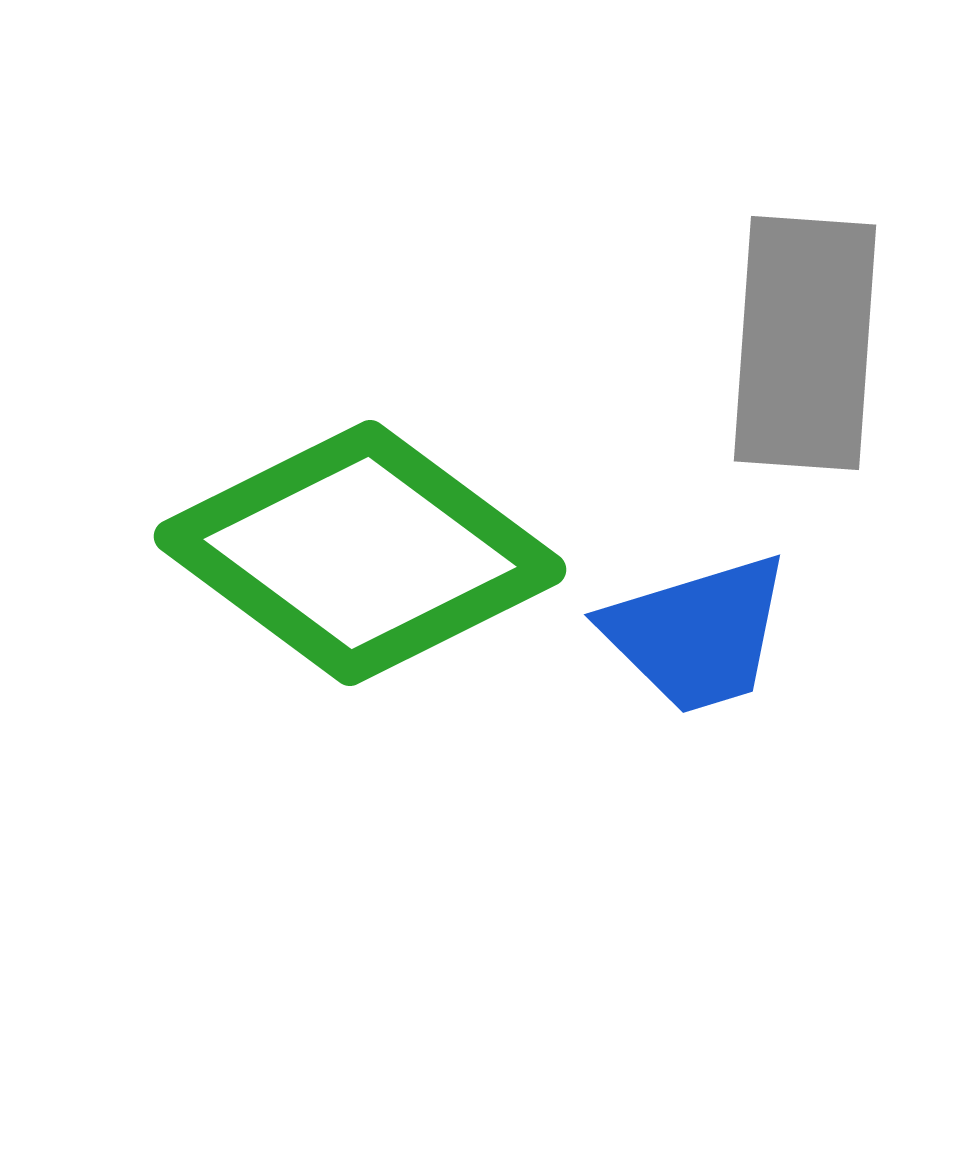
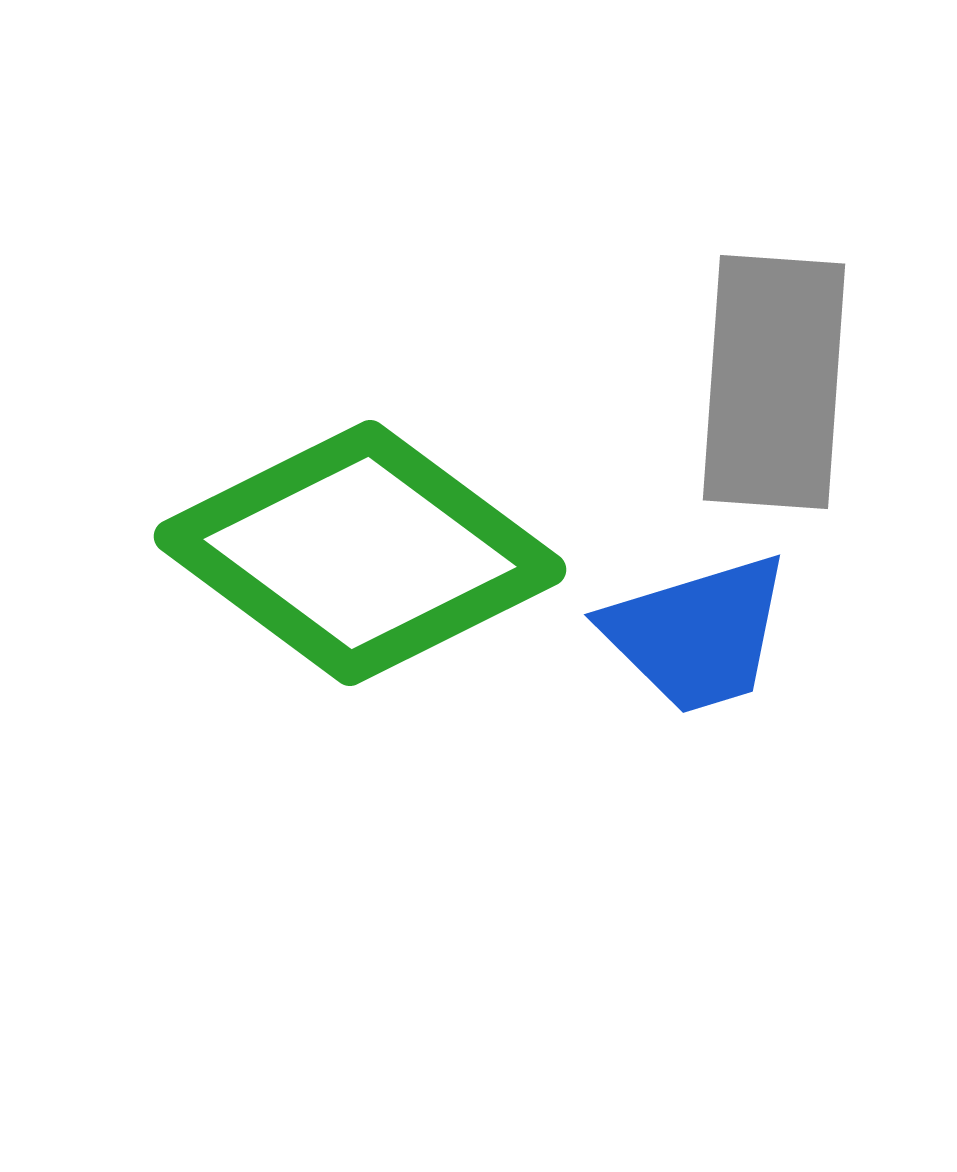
gray rectangle: moved 31 px left, 39 px down
